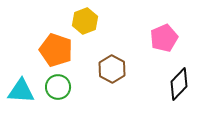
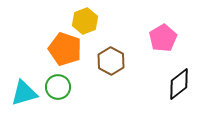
pink pentagon: moved 1 px left; rotated 8 degrees counterclockwise
orange pentagon: moved 9 px right, 1 px up
brown hexagon: moved 1 px left, 8 px up
black diamond: rotated 8 degrees clockwise
cyan triangle: moved 3 px right, 2 px down; rotated 20 degrees counterclockwise
